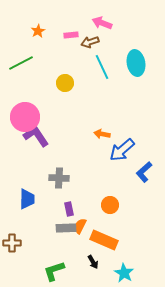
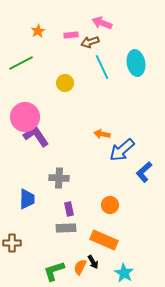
orange semicircle: moved 41 px down
